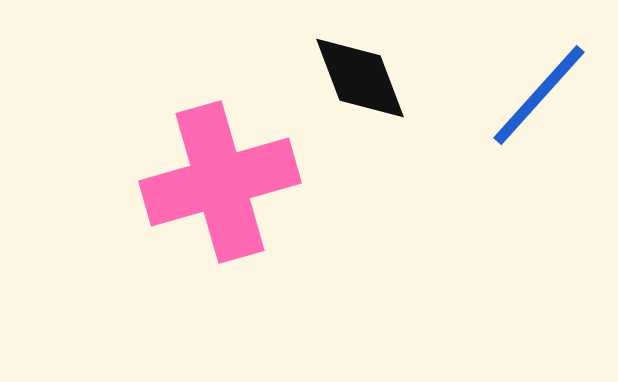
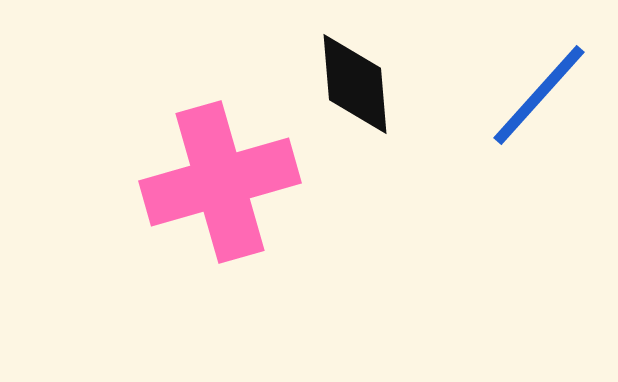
black diamond: moved 5 px left, 6 px down; rotated 16 degrees clockwise
